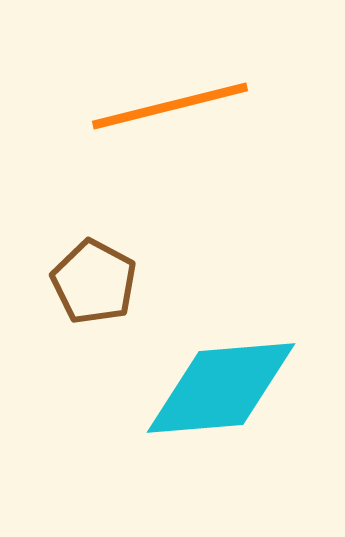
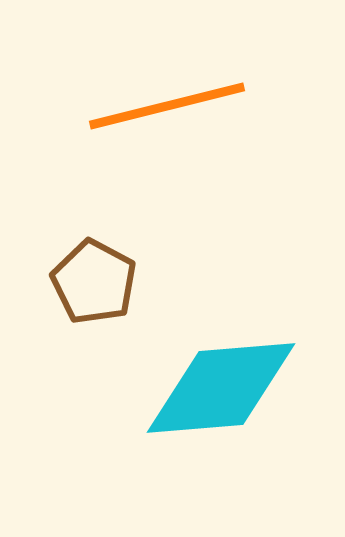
orange line: moved 3 px left
